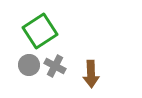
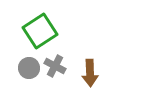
gray circle: moved 3 px down
brown arrow: moved 1 px left, 1 px up
